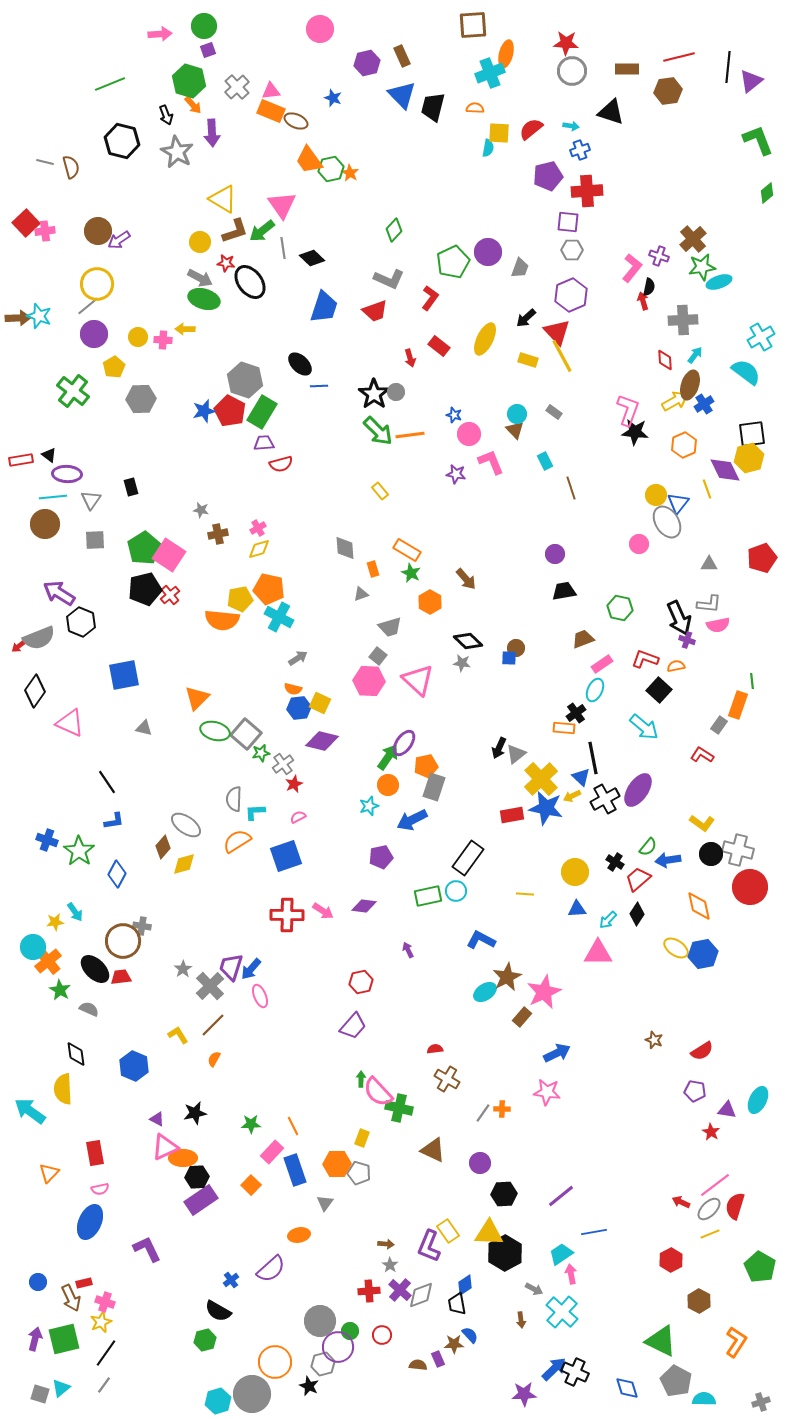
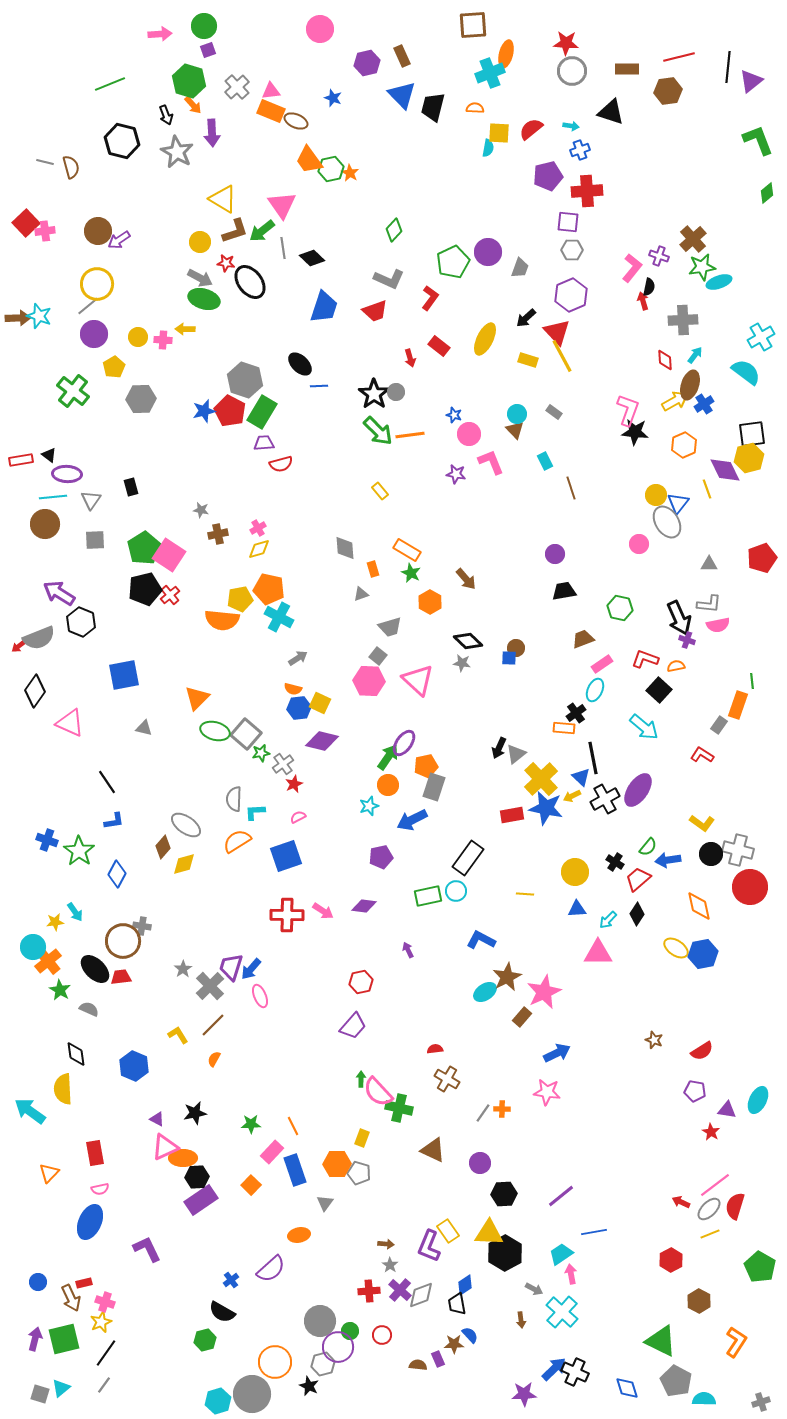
black semicircle at (218, 1311): moved 4 px right, 1 px down
